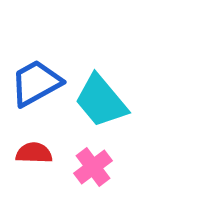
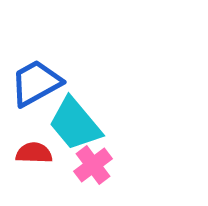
cyan trapezoid: moved 26 px left, 23 px down
pink cross: moved 2 px up
